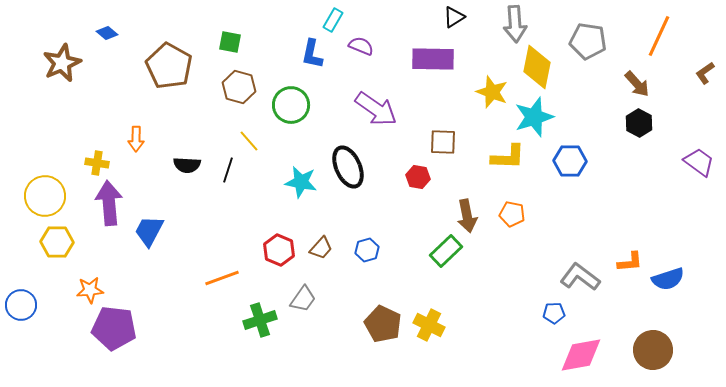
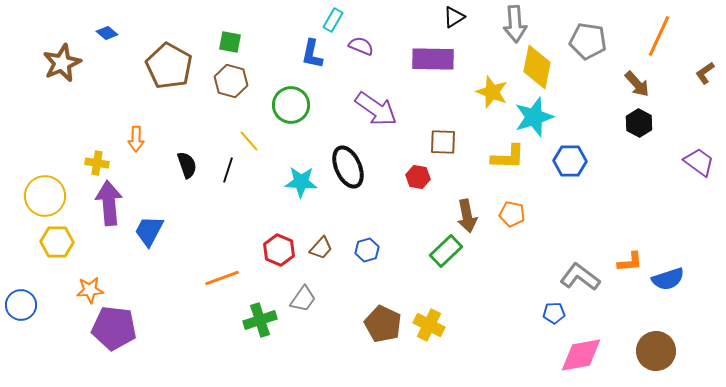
brown hexagon at (239, 87): moved 8 px left, 6 px up
black semicircle at (187, 165): rotated 112 degrees counterclockwise
cyan star at (301, 182): rotated 8 degrees counterclockwise
brown circle at (653, 350): moved 3 px right, 1 px down
